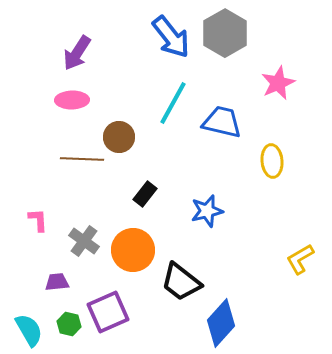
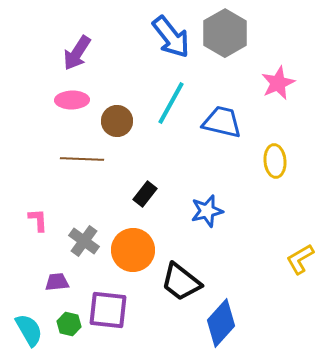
cyan line: moved 2 px left
brown circle: moved 2 px left, 16 px up
yellow ellipse: moved 3 px right
purple square: moved 2 px up; rotated 30 degrees clockwise
